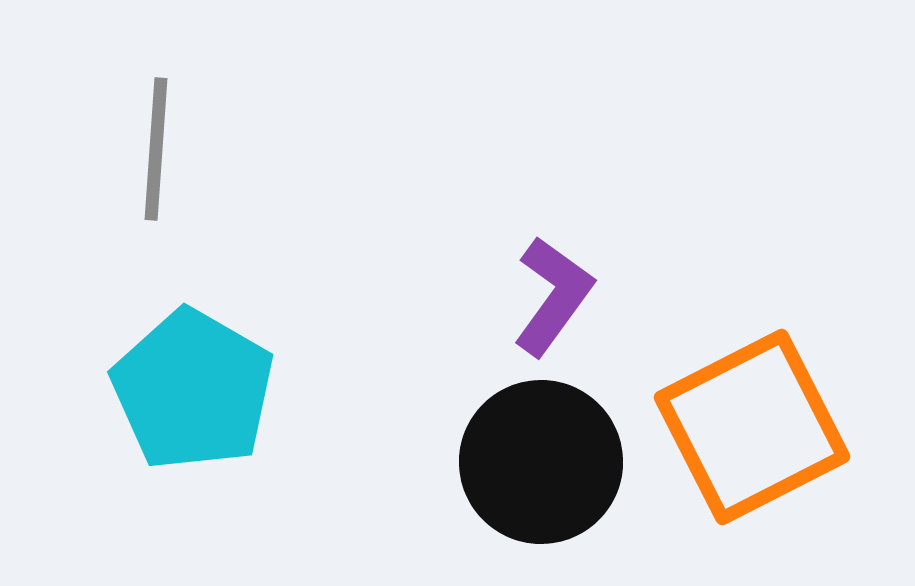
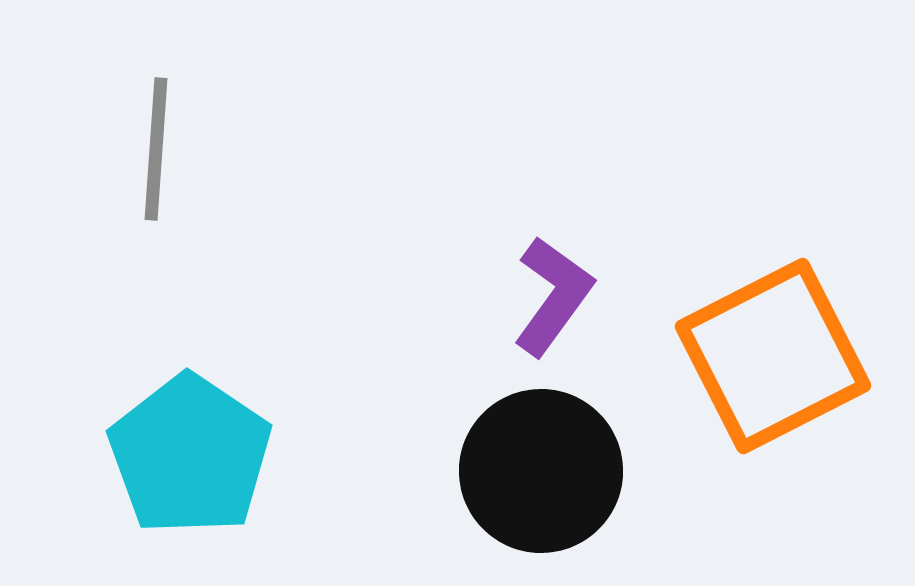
cyan pentagon: moved 3 px left, 65 px down; rotated 4 degrees clockwise
orange square: moved 21 px right, 71 px up
black circle: moved 9 px down
